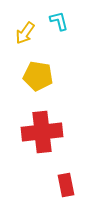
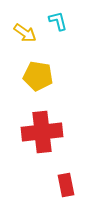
cyan L-shape: moved 1 px left
yellow arrow: rotated 90 degrees counterclockwise
